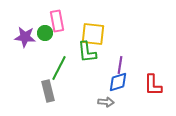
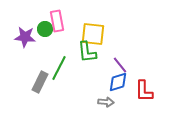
green circle: moved 4 px up
purple line: rotated 48 degrees counterclockwise
red L-shape: moved 9 px left, 6 px down
gray rectangle: moved 8 px left, 9 px up; rotated 40 degrees clockwise
